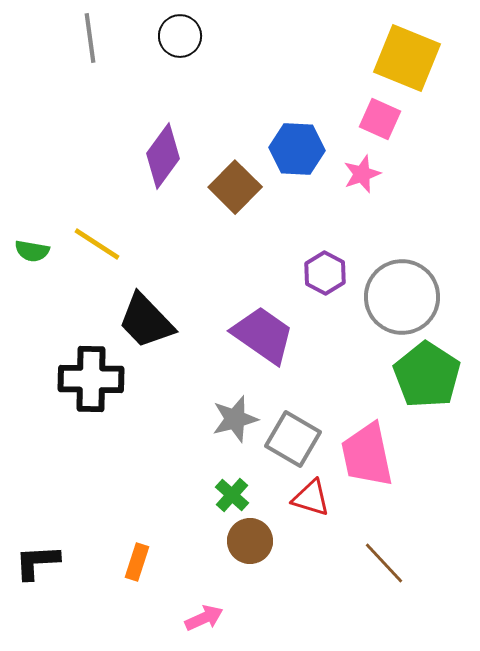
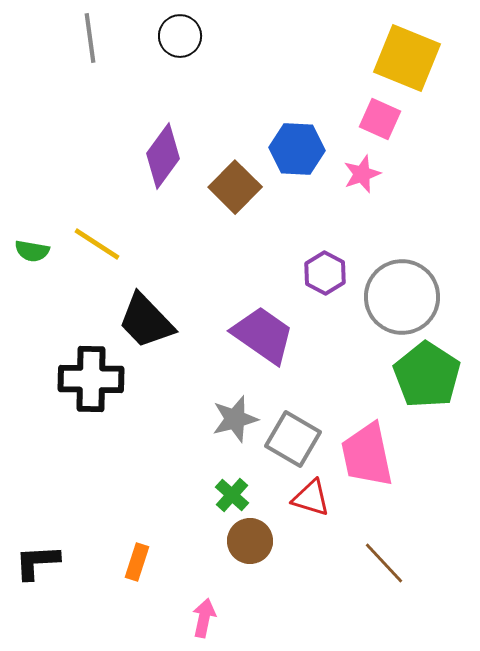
pink arrow: rotated 54 degrees counterclockwise
